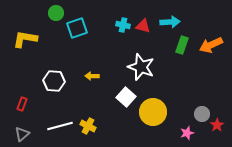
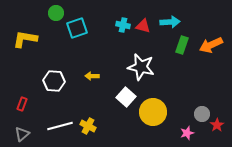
white star: rotated 8 degrees counterclockwise
